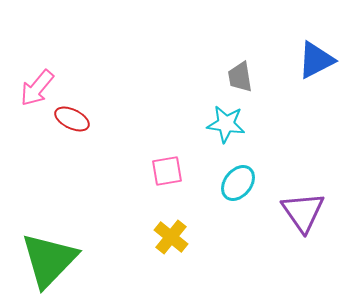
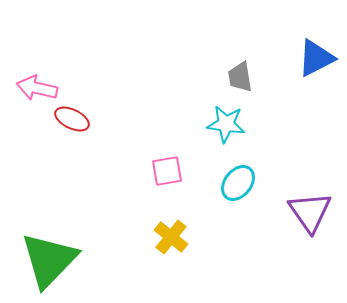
blue triangle: moved 2 px up
pink arrow: rotated 63 degrees clockwise
purple triangle: moved 7 px right
